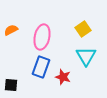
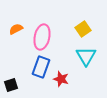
orange semicircle: moved 5 px right, 1 px up
red star: moved 2 px left, 2 px down
black square: rotated 24 degrees counterclockwise
